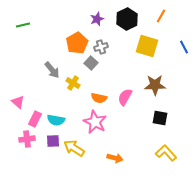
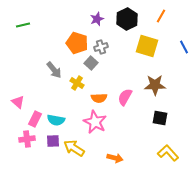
orange pentagon: rotated 25 degrees counterclockwise
gray arrow: moved 2 px right
yellow cross: moved 4 px right
orange semicircle: rotated 14 degrees counterclockwise
yellow L-shape: moved 2 px right
